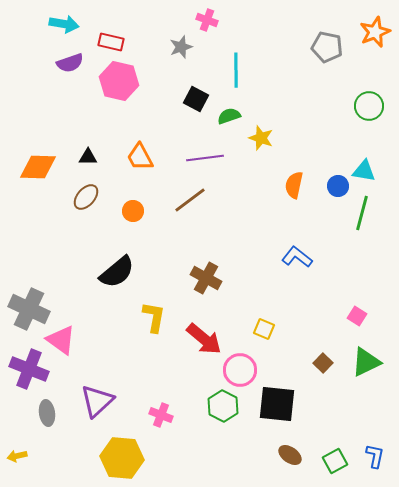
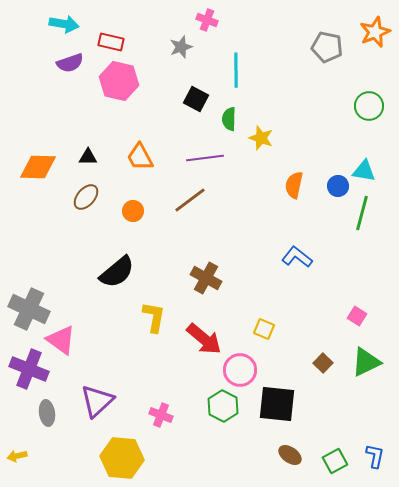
green semicircle at (229, 116): moved 3 px down; rotated 70 degrees counterclockwise
